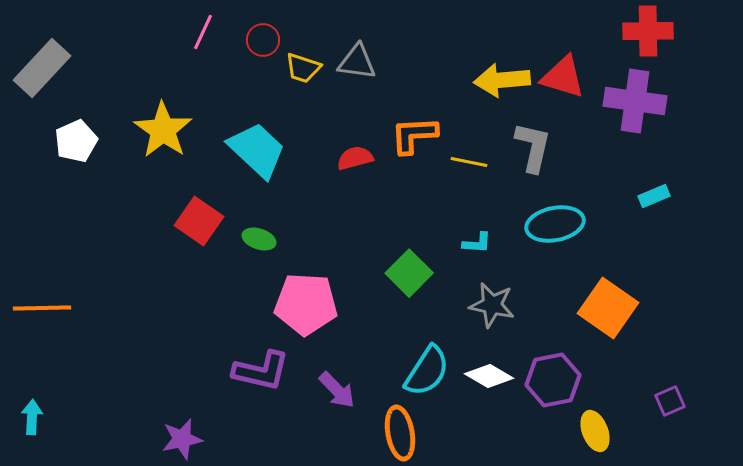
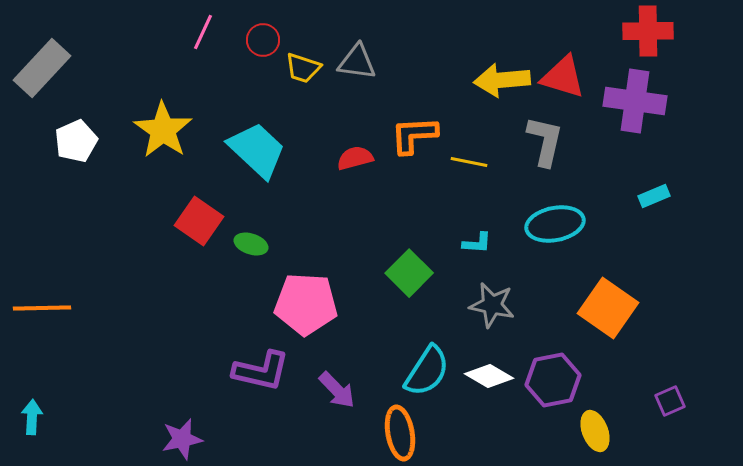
gray L-shape: moved 12 px right, 6 px up
green ellipse: moved 8 px left, 5 px down
